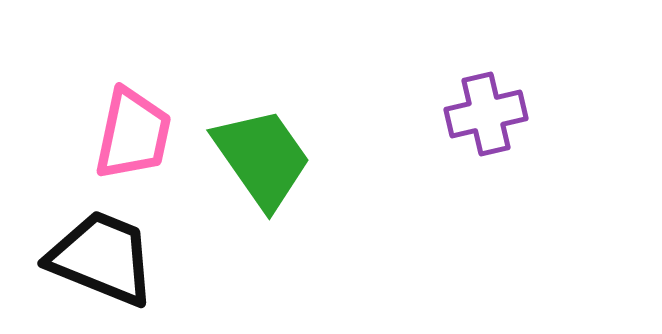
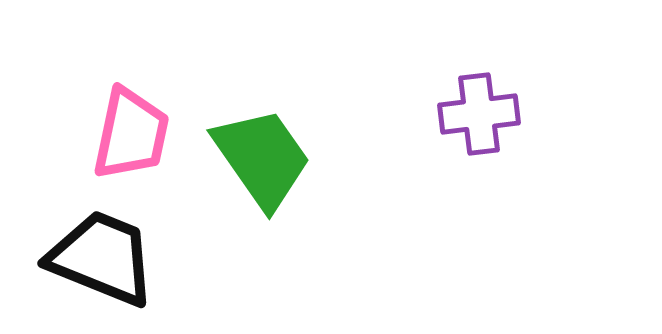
purple cross: moved 7 px left; rotated 6 degrees clockwise
pink trapezoid: moved 2 px left
